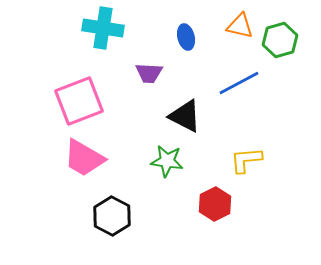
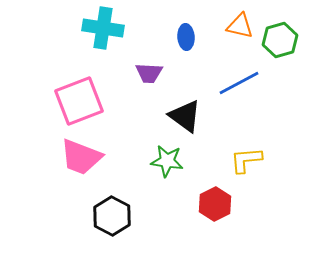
blue ellipse: rotated 10 degrees clockwise
black triangle: rotated 9 degrees clockwise
pink trapezoid: moved 3 px left, 1 px up; rotated 9 degrees counterclockwise
